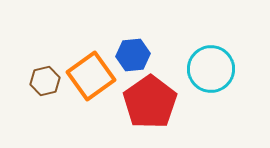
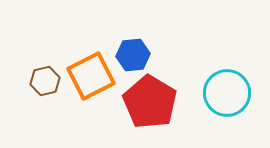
cyan circle: moved 16 px right, 24 px down
orange square: rotated 9 degrees clockwise
red pentagon: rotated 6 degrees counterclockwise
